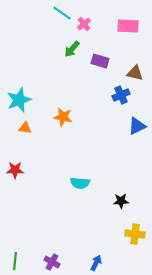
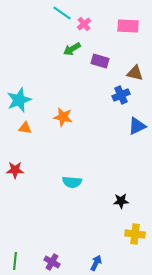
green arrow: rotated 18 degrees clockwise
cyan semicircle: moved 8 px left, 1 px up
